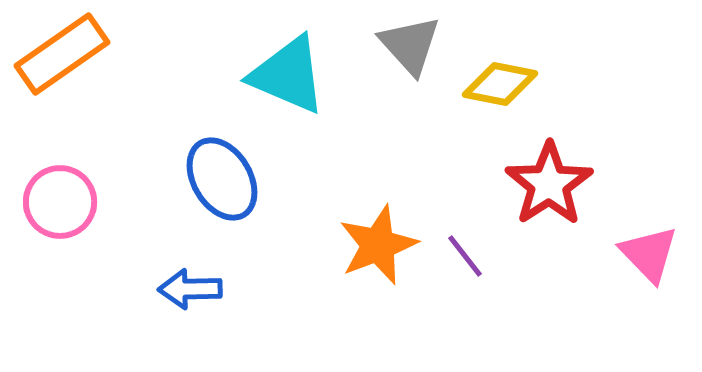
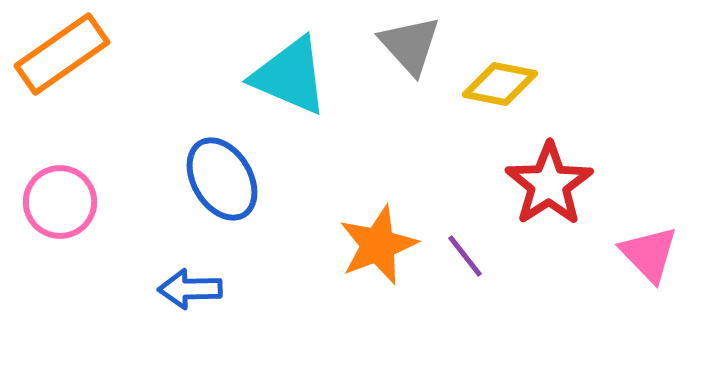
cyan triangle: moved 2 px right, 1 px down
